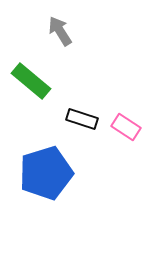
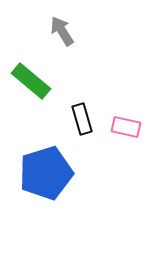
gray arrow: moved 2 px right
black rectangle: rotated 56 degrees clockwise
pink rectangle: rotated 20 degrees counterclockwise
